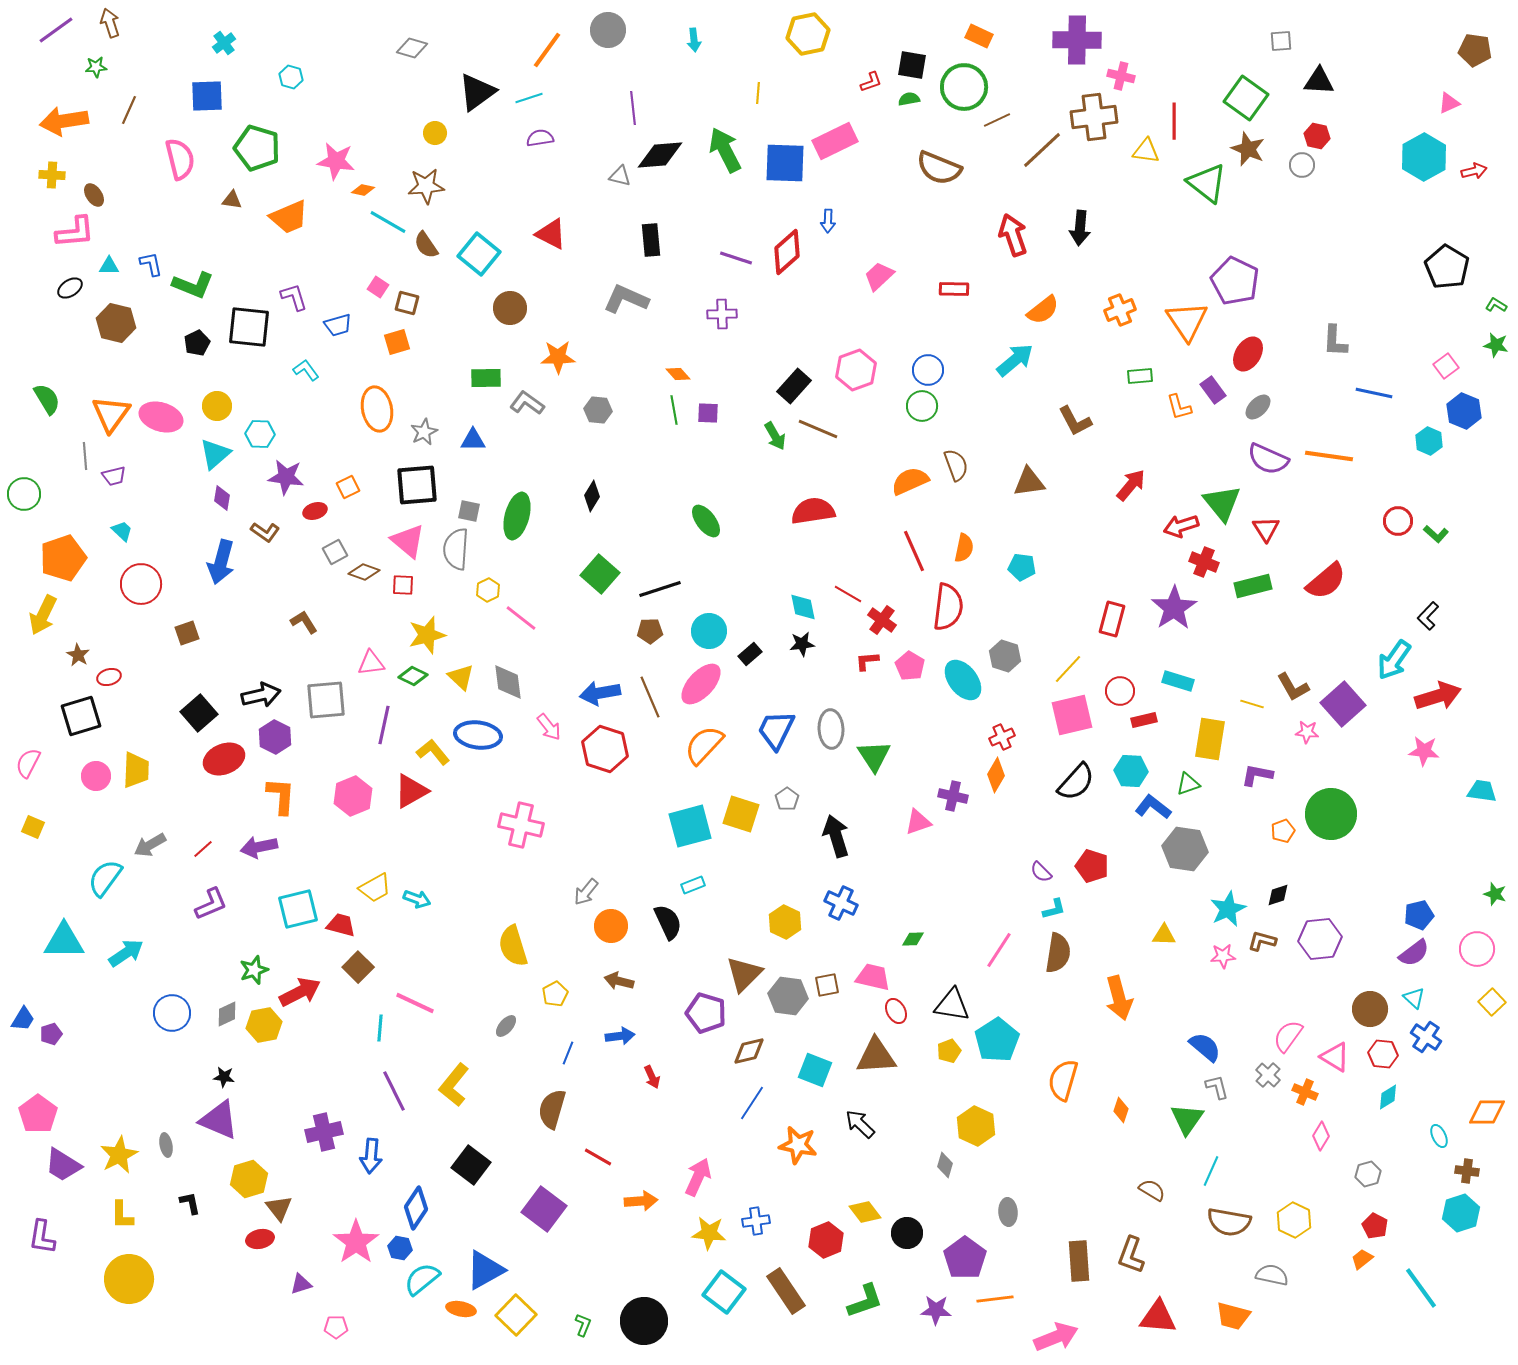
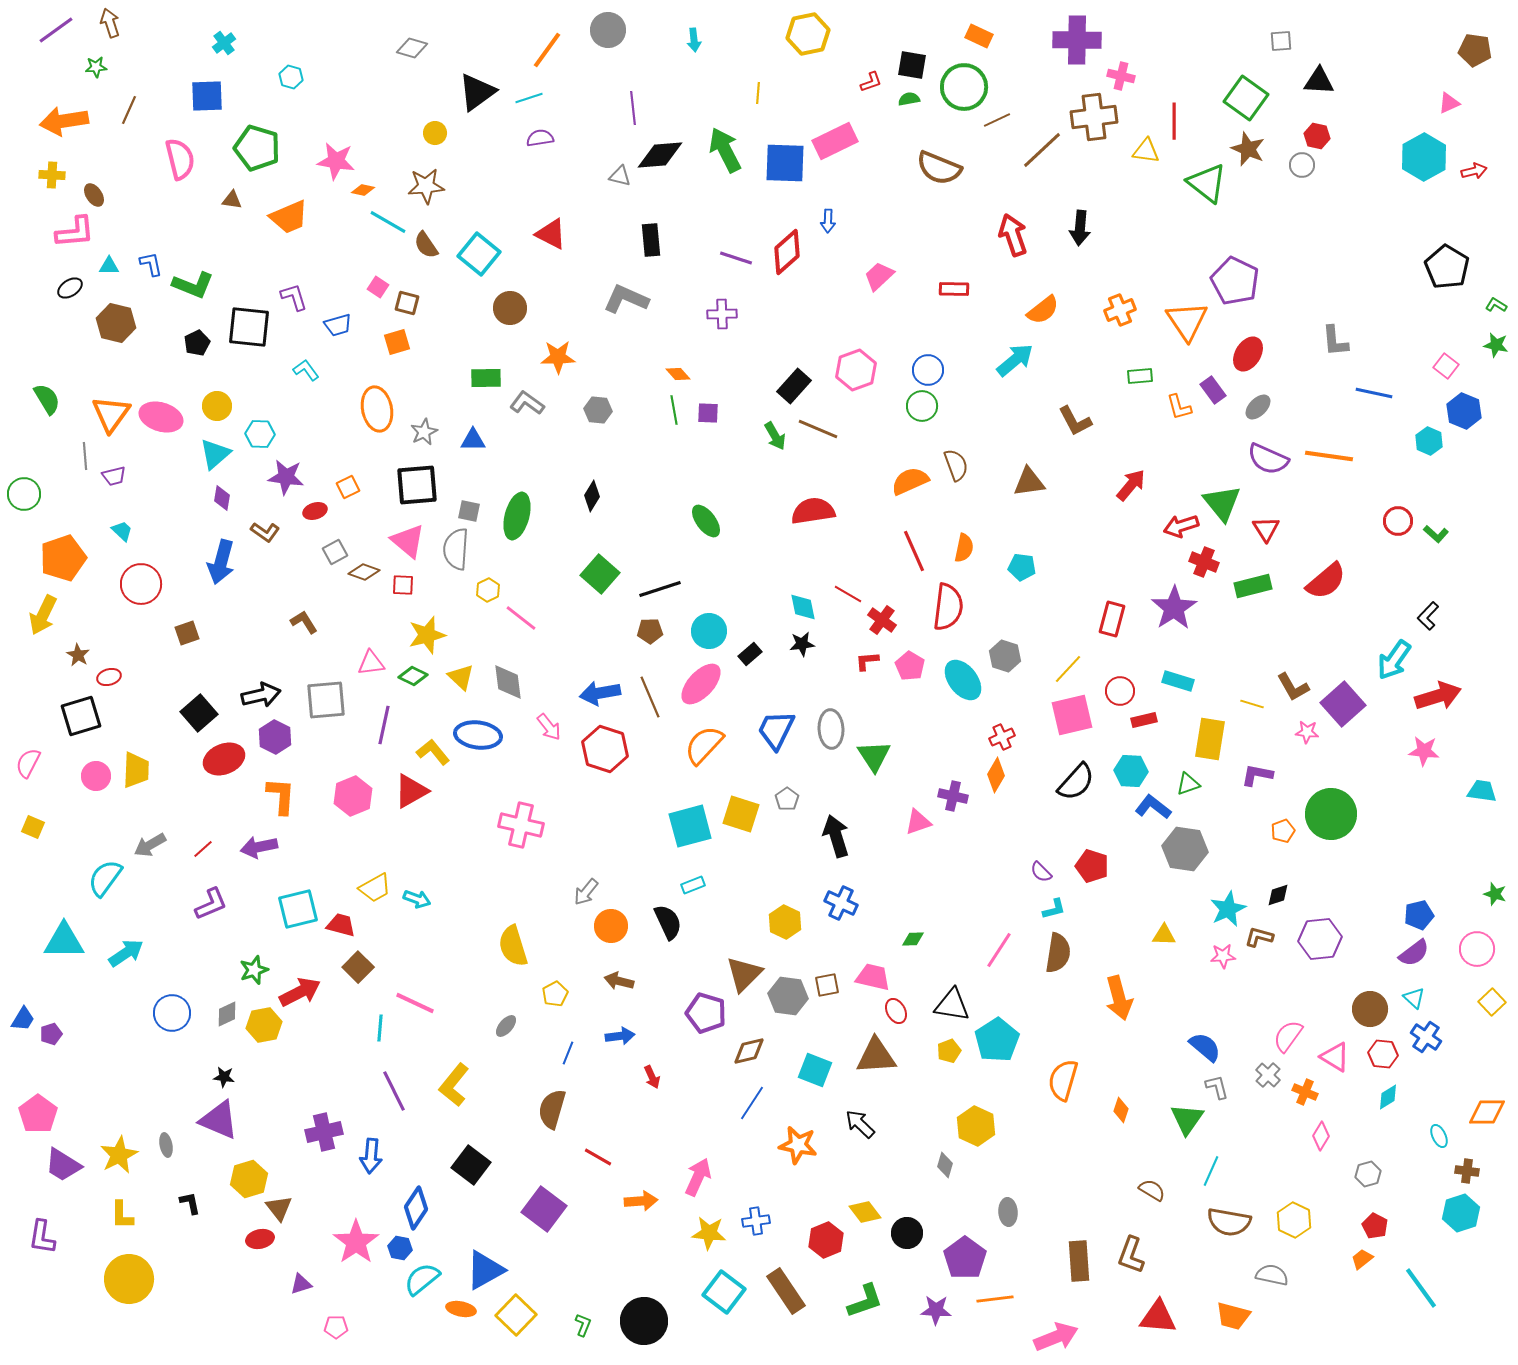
gray L-shape at (1335, 341): rotated 8 degrees counterclockwise
pink square at (1446, 366): rotated 15 degrees counterclockwise
brown L-shape at (1262, 941): moved 3 px left, 4 px up
